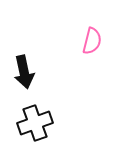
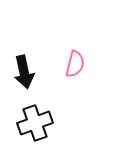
pink semicircle: moved 17 px left, 23 px down
